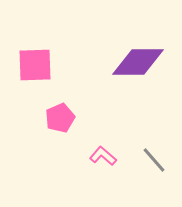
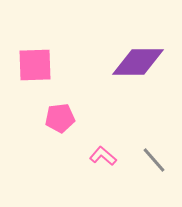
pink pentagon: rotated 16 degrees clockwise
